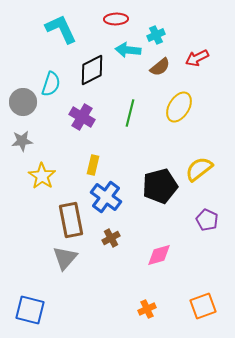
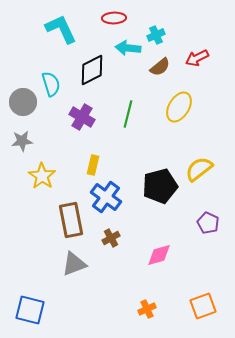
red ellipse: moved 2 px left, 1 px up
cyan arrow: moved 2 px up
cyan semicircle: rotated 35 degrees counterclockwise
green line: moved 2 px left, 1 px down
purple pentagon: moved 1 px right, 3 px down
gray triangle: moved 9 px right, 6 px down; rotated 28 degrees clockwise
